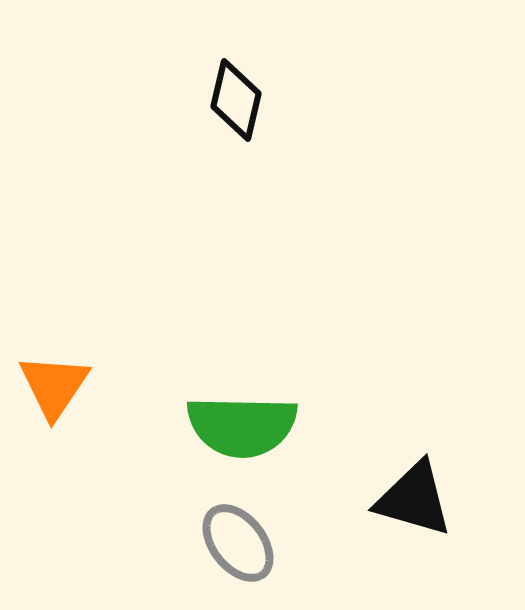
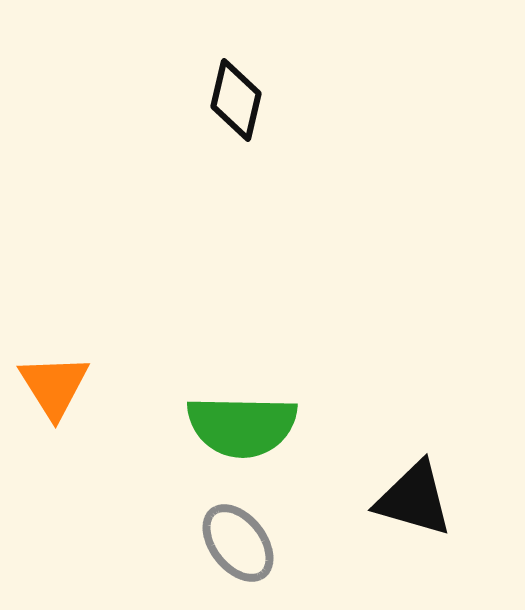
orange triangle: rotated 6 degrees counterclockwise
